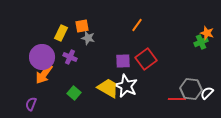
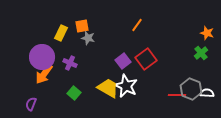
green cross: moved 11 px down; rotated 16 degrees counterclockwise
purple cross: moved 6 px down
purple square: rotated 35 degrees counterclockwise
gray hexagon: rotated 15 degrees clockwise
white semicircle: rotated 48 degrees clockwise
red line: moved 4 px up
